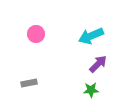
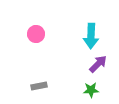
cyan arrow: rotated 65 degrees counterclockwise
gray rectangle: moved 10 px right, 3 px down
